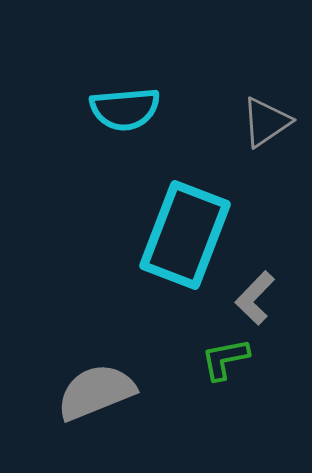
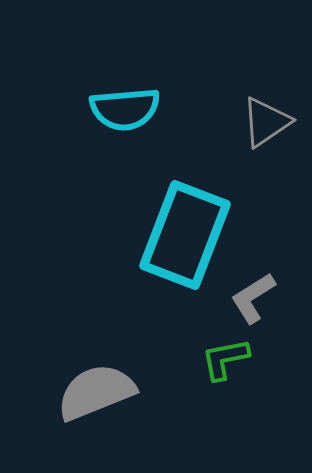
gray L-shape: moved 2 px left; rotated 14 degrees clockwise
